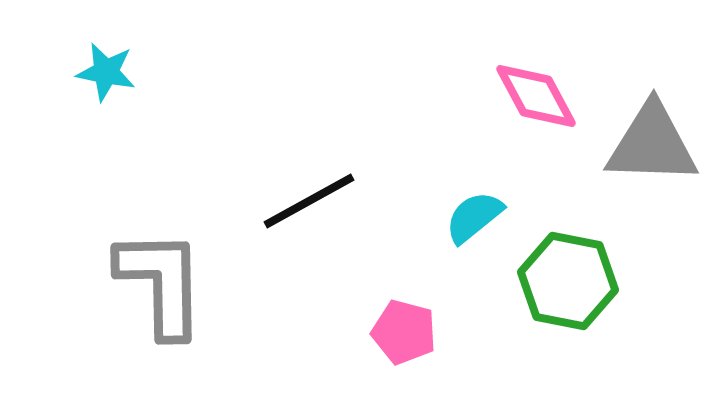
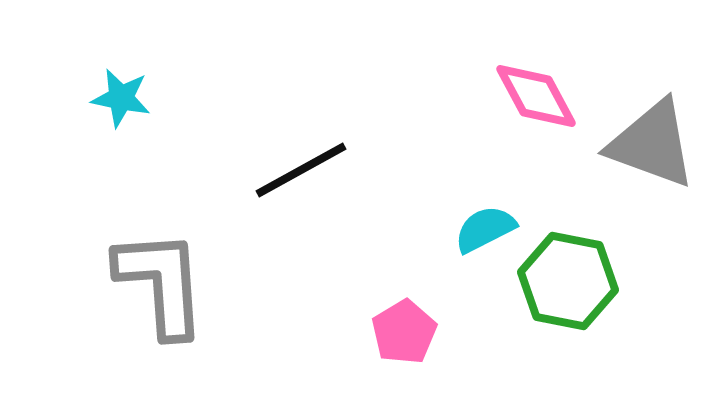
cyan star: moved 15 px right, 26 px down
gray triangle: rotated 18 degrees clockwise
black line: moved 8 px left, 31 px up
cyan semicircle: moved 11 px right, 12 px down; rotated 12 degrees clockwise
gray L-shape: rotated 3 degrees counterclockwise
pink pentagon: rotated 26 degrees clockwise
